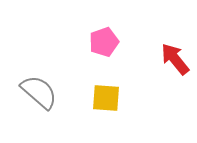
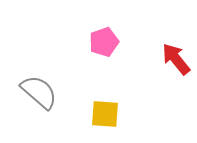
red arrow: moved 1 px right
yellow square: moved 1 px left, 16 px down
